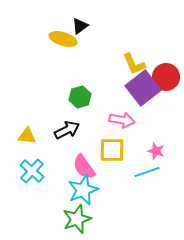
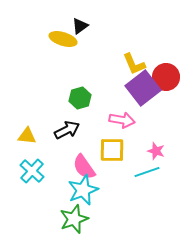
green hexagon: moved 1 px down
green star: moved 3 px left
